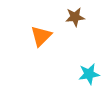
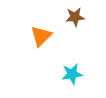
cyan star: moved 17 px left
